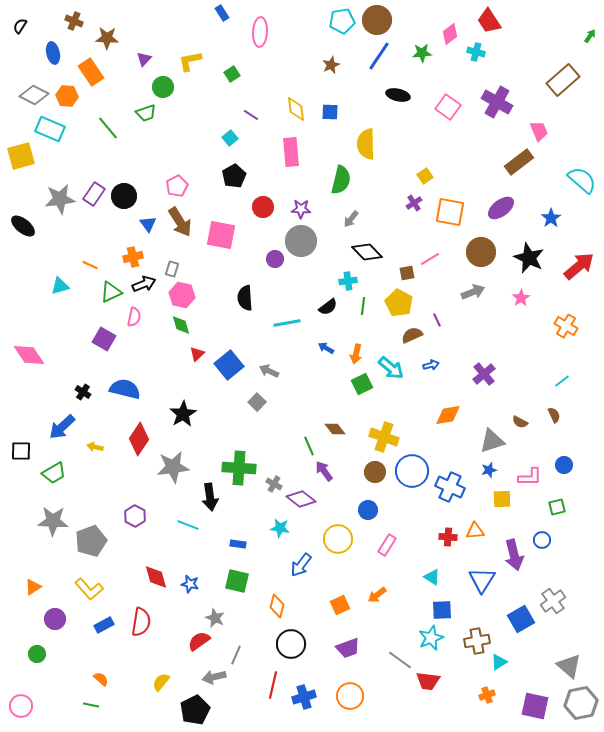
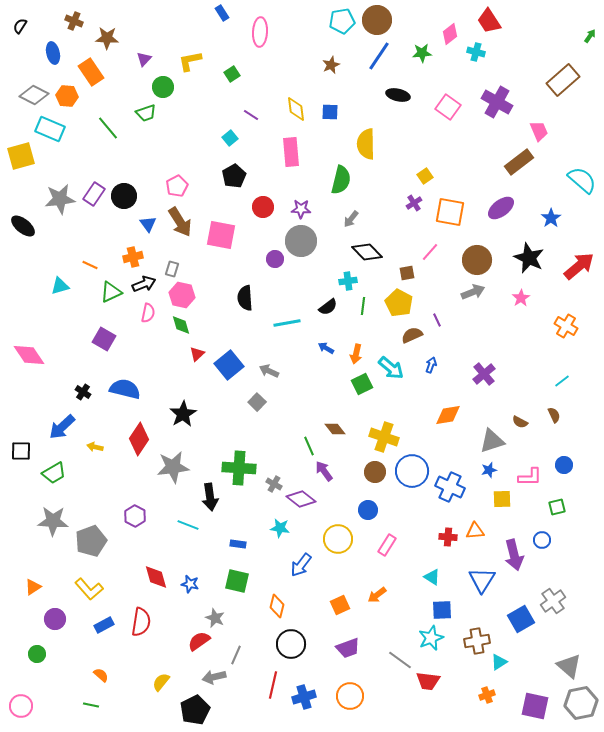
brown circle at (481, 252): moved 4 px left, 8 px down
pink line at (430, 259): moved 7 px up; rotated 18 degrees counterclockwise
pink semicircle at (134, 317): moved 14 px right, 4 px up
blue arrow at (431, 365): rotated 56 degrees counterclockwise
orange semicircle at (101, 679): moved 4 px up
